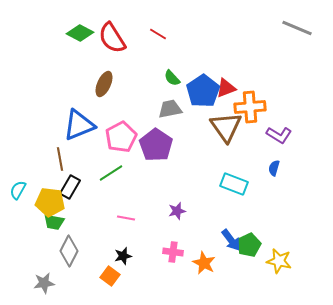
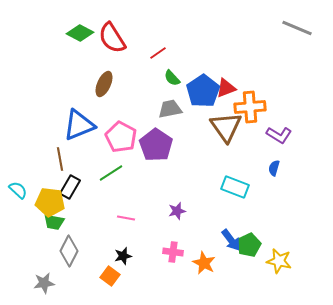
red line: moved 19 px down; rotated 66 degrees counterclockwise
pink pentagon: rotated 16 degrees counterclockwise
cyan rectangle: moved 1 px right, 3 px down
cyan semicircle: rotated 102 degrees clockwise
